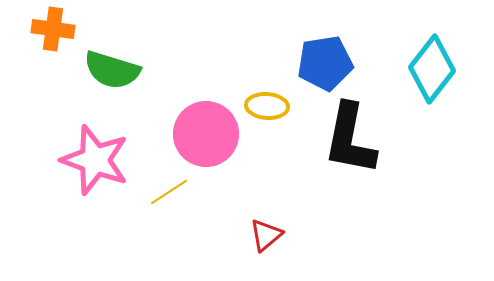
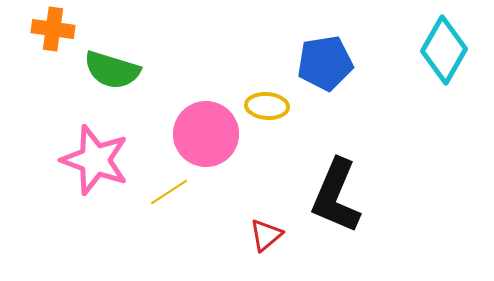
cyan diamond: moved 12 px right, 19 px up; rotated 8 degrees counterclockwise
black L-shape: moved 14 px left, 57 px down; rotated 12 degrees clockwise
